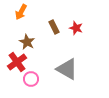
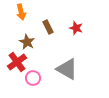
orange arrow: rotated 42 degrees counterclockwise
brown rectangle: moved 6 px left
pink circle: moved 2 px right, 1 px up
